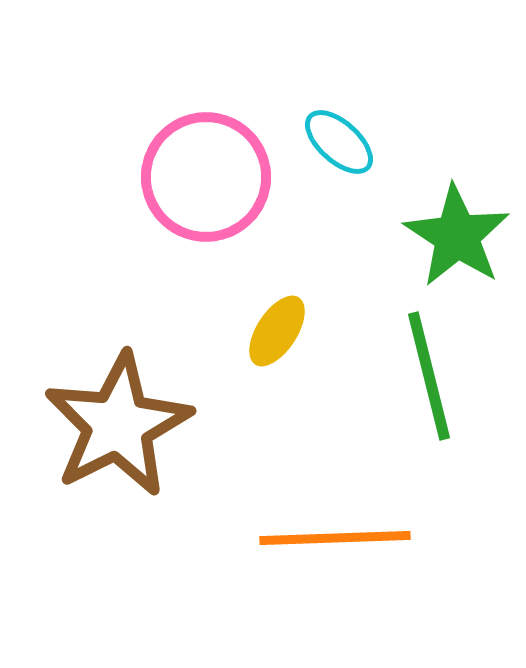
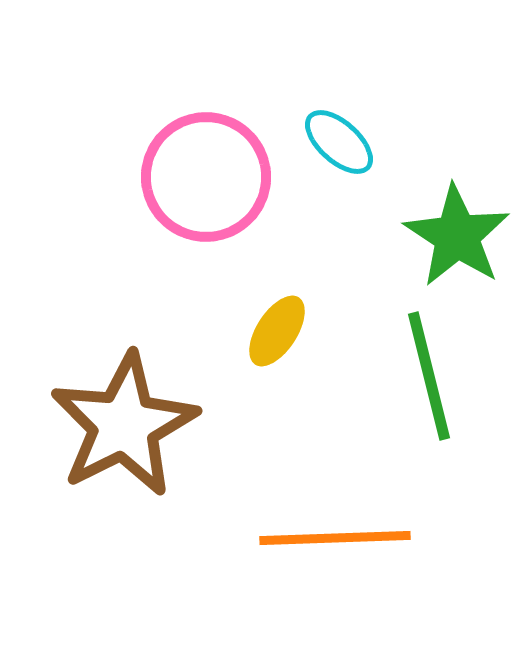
brown star: moved 6 px right
